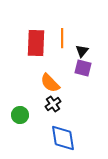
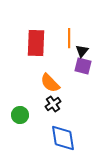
orange line: moved 7 px right
purple square: moved 2 px up
